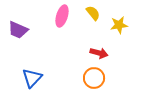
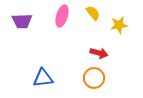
purple trapezoid: moved 4 px right, 9 px up; rotated 25 degrees counterclockwise
blue triangle: moved 11 px right; rotated 40 degrees clockwise
